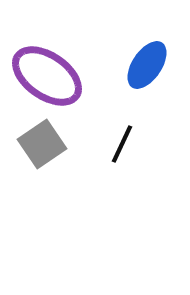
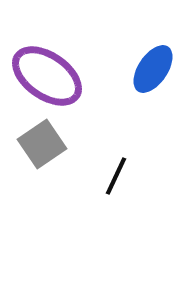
blue ellipse: moved 6 px right, 4 px down
black line: moved 6 px left, 32 px down
